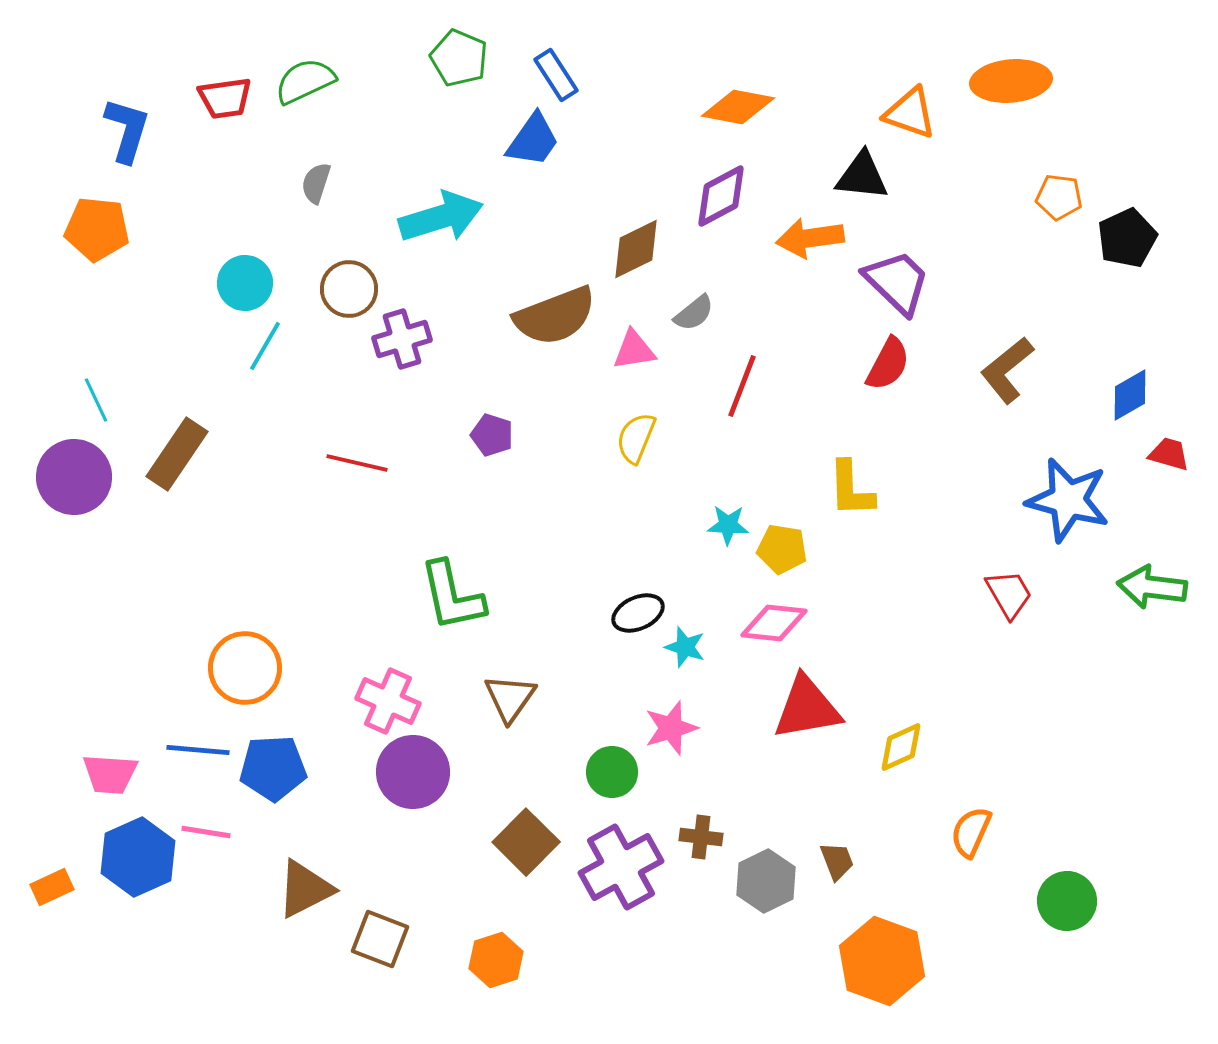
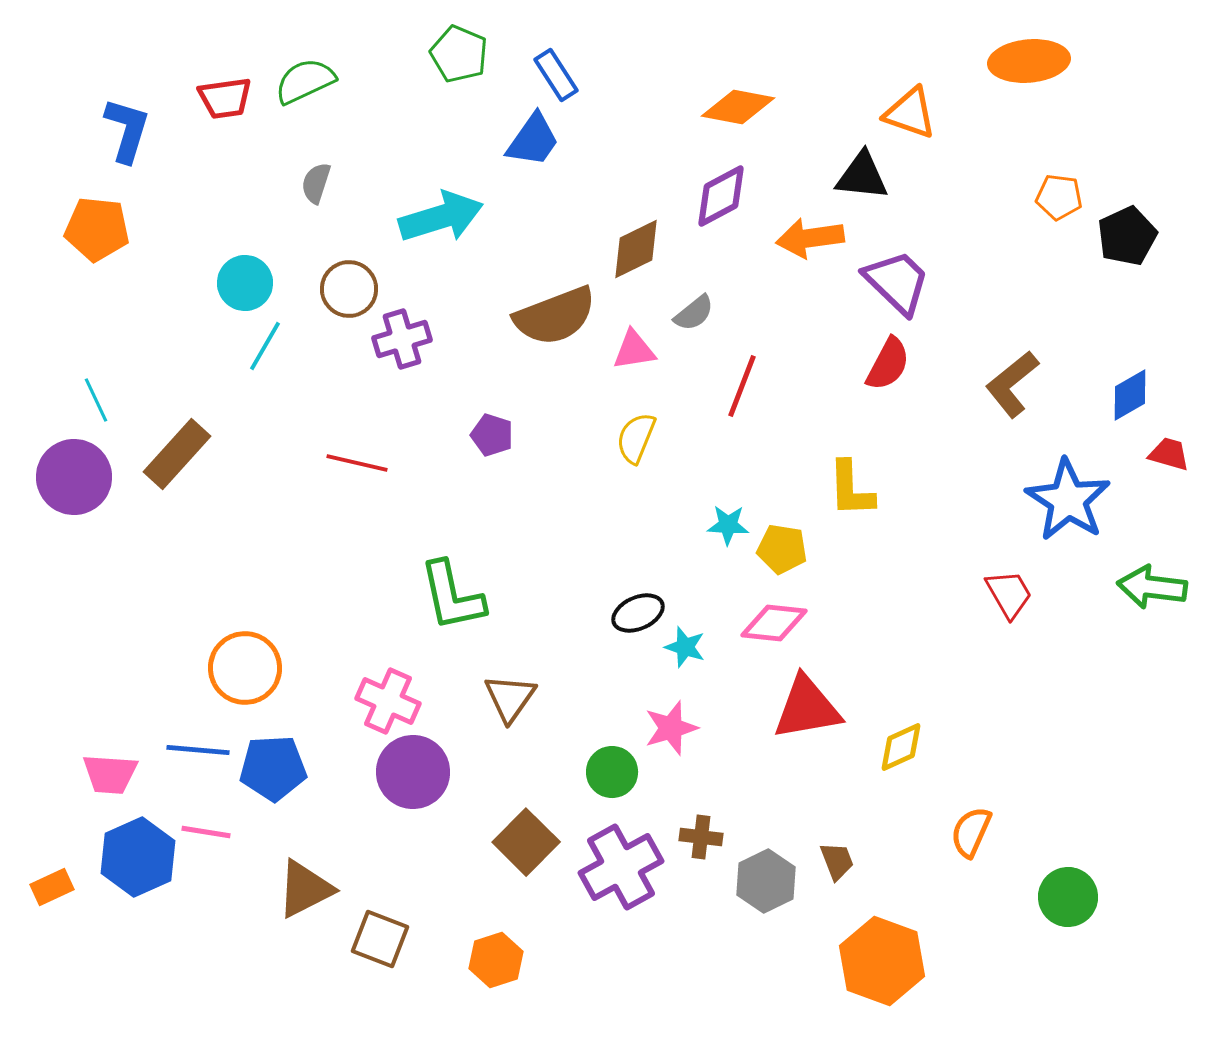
green pentagon at (459, 58): moved 4 px up
orange ellipse at (1011, 81): moved 18 px right, 20 px up
black pentagon at (1127, 238): moved 2 px up
brown L-shape at (1007, 370): moved 5 px right, 14 px down
brown rectangle at (177, 454): rotated 8 degrees clockwise
blue star at (1068, 500): rotated 18 degrees clockwise
green circle at (1067, 901): moved 1 px right, 4 px up
